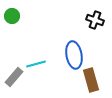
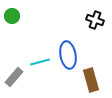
blue ellipse: moved 6 px left
cyan line: moved 4 px right, 2 px up
